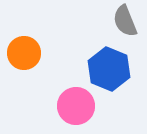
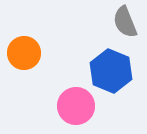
gray semicircle: moved 1 px down
blue hexagon: moved 2 px right, 2 px down
